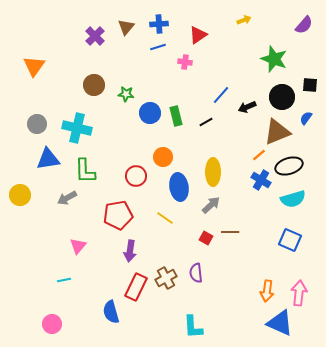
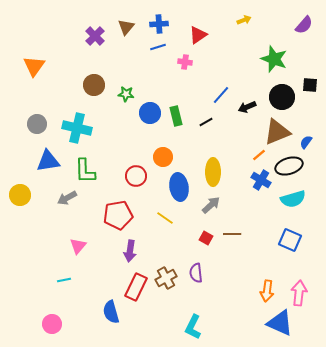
blue semicircle at (306, 118): moved 24 px down
blue triangle at (48, 159): moved 2 px down
brown line at (230, 232): moved 2 px right, 2 px down
cyan L-shape at (193, 327): rotated 30 degrees clockwise
